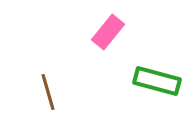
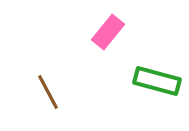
brown line: rotated 12 degrees counterclockwise
